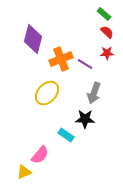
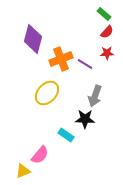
red semicircle: rotated 88 degrees clockwise
gray arrow: moved 1 px right, 3 px down
yellow triangle: moved 1 px left, 1 px up
